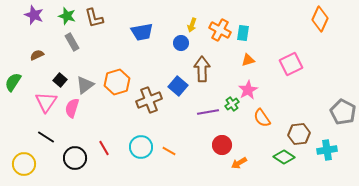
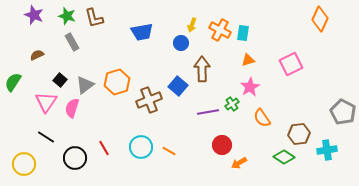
pink star: moved 2 px right, 3 px up
